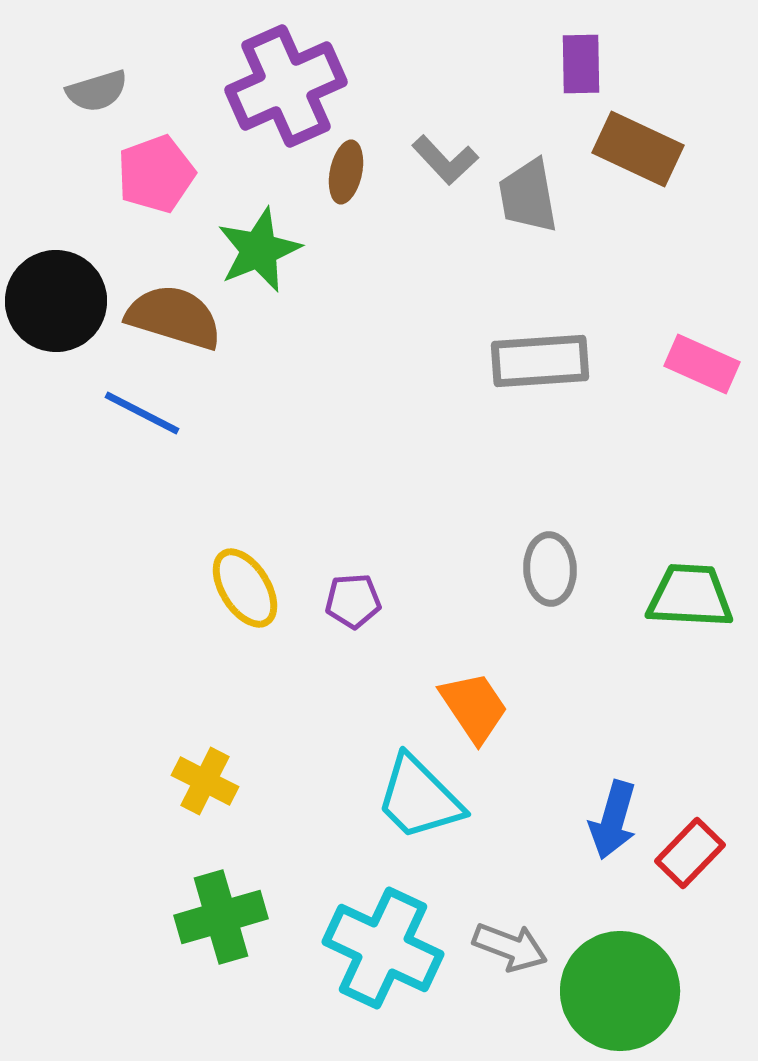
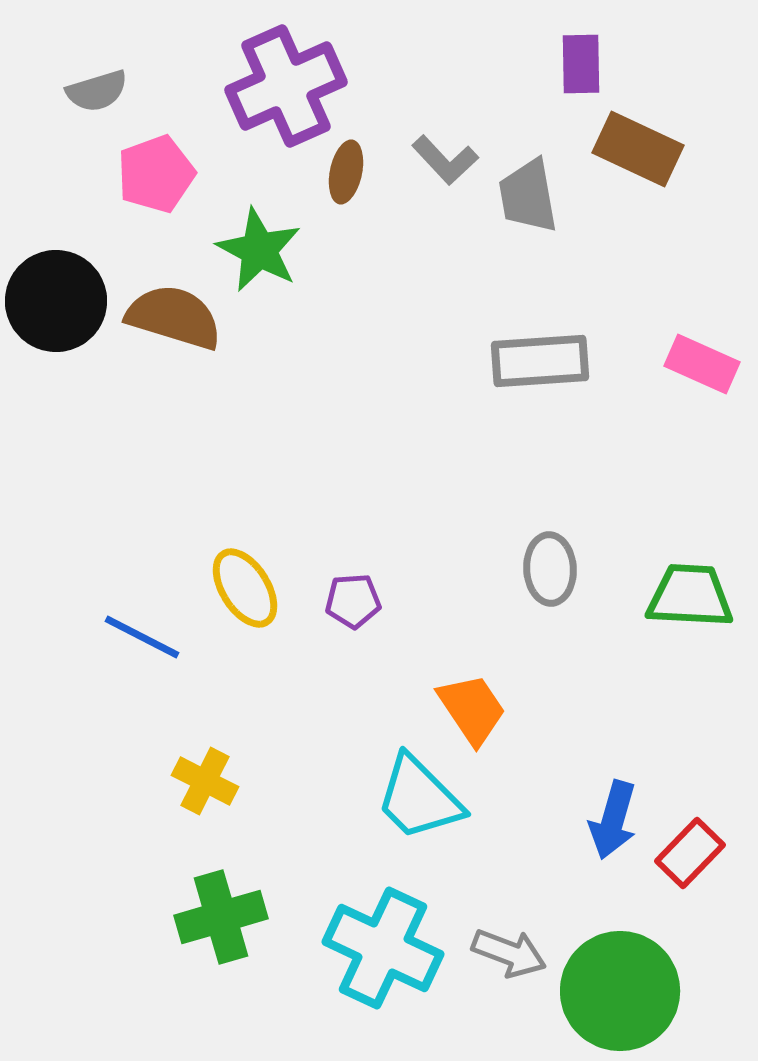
green star: rotated 22 degrees counterclockwise
blue line: moved 224 px down
orange trapezoid: moved 2 px left, 2 px down
gray arrow: moved 1 px left, 6 px down
